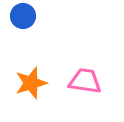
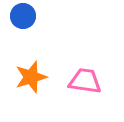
orange star: moved 6 px up
